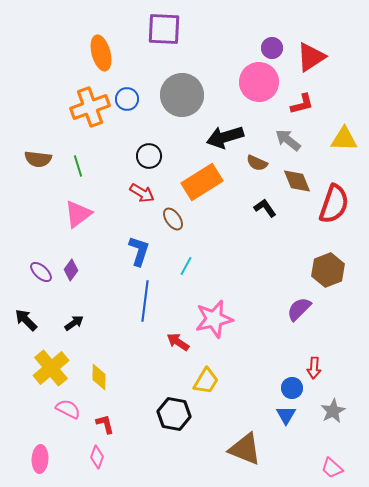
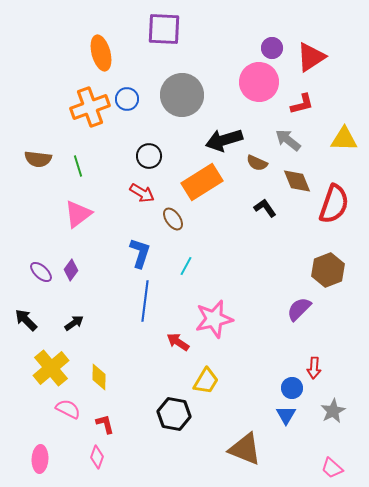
black arrow at (225, 137): moved 1 px left, 3 px down
blue L-shape at (139, 251): moved 1 px right, 2 px down
